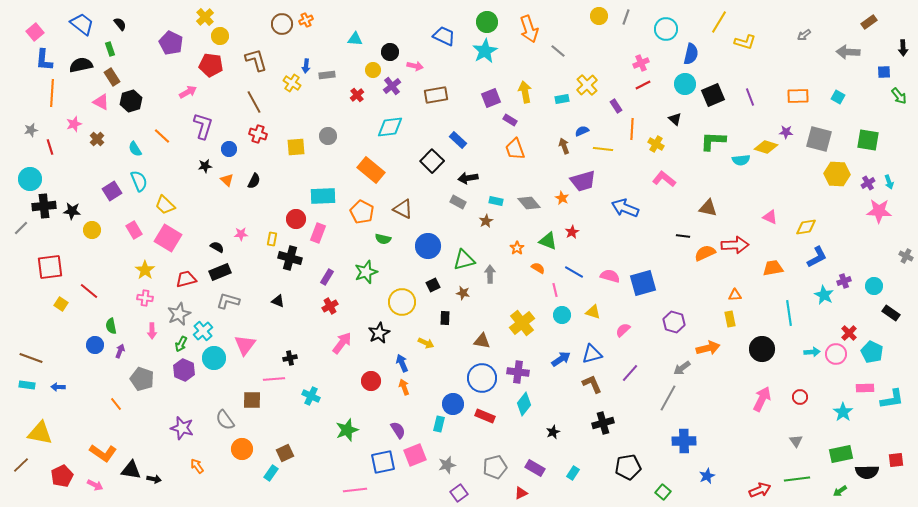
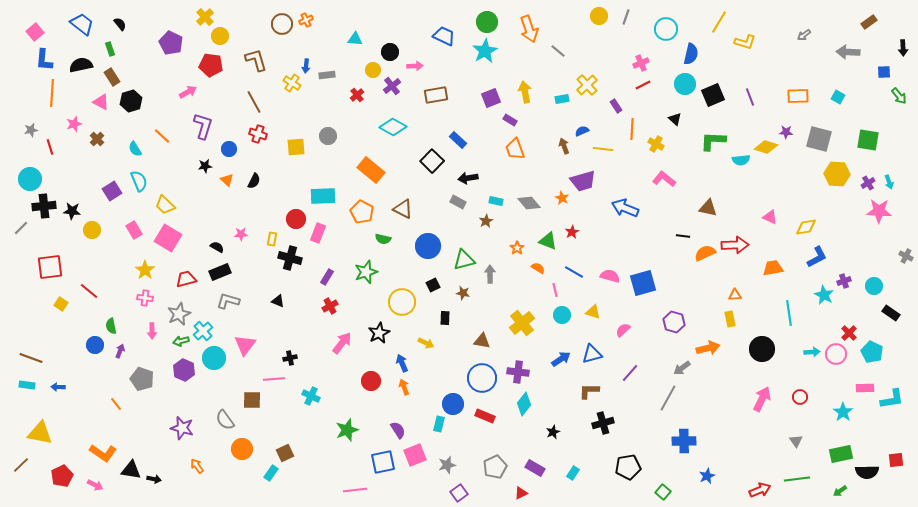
pink arrow at (415, 66): rotated 14 degrees counterclockwise
cyan diamond at (390, 127): moved 3 px right; rotated 36 degrees clockwise
green arrow at (181, 344): moved 3 px up; rotated 49 degrees clockwise
brown L-shape at (592, 384): moved 3 px left, 7 px down; rotated 65 degrees counterclockwise
gray pentagon at (495, 467): rotated 10 degrees counterclockwise
